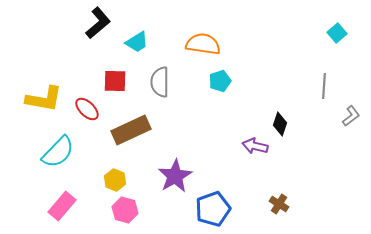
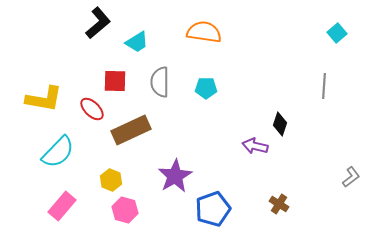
orange semicircle: moved 1 px right, 12 px up
cyan pentagon: moved 14 px left, 7 px down; rotated 20 degrees clockwise
red ellipse: moved 5 px right
gray L-shape: moved 61 px down
yellow hexagon: moved 4 px left
